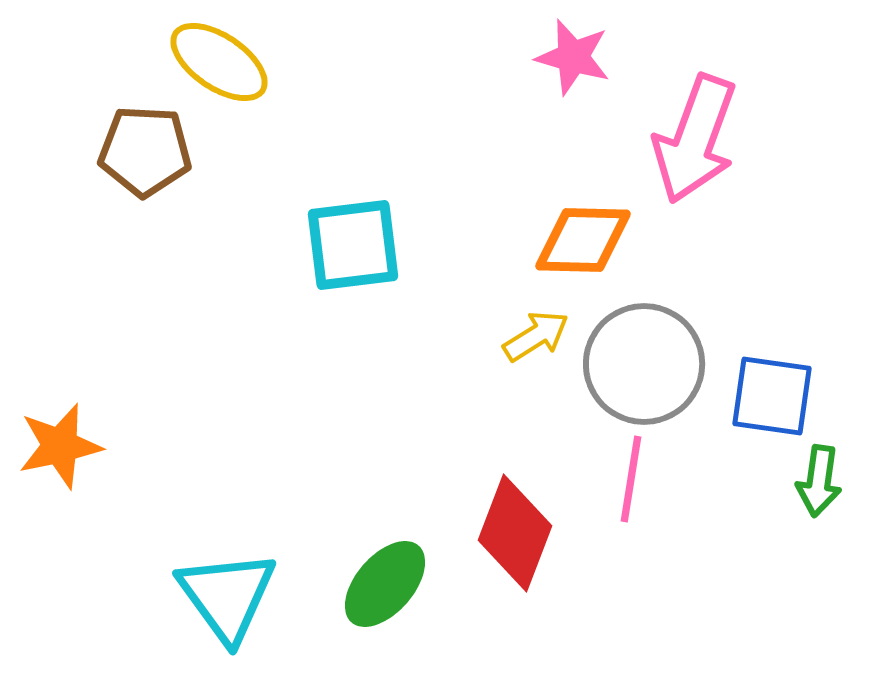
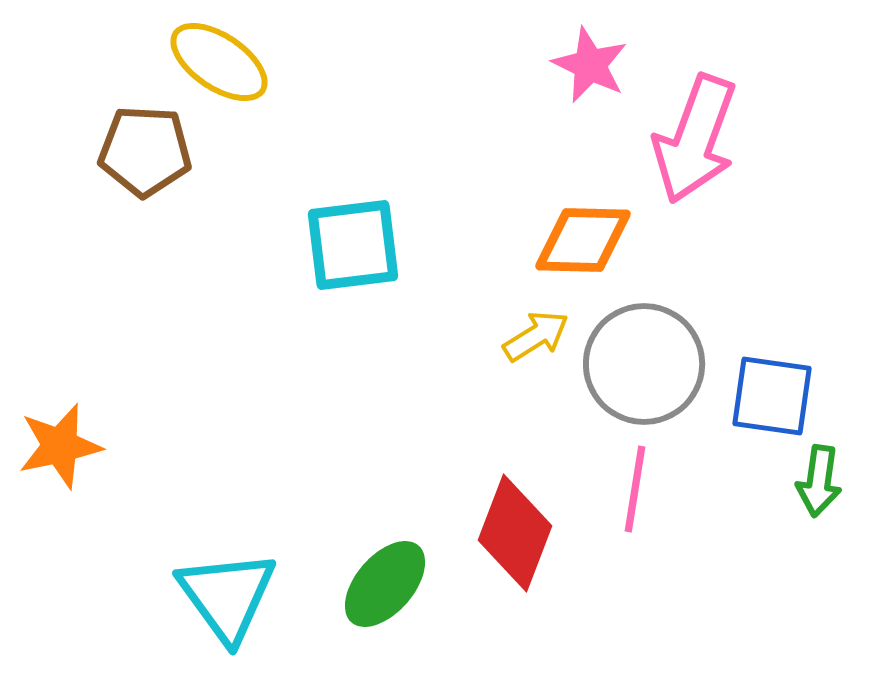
pink star: moved 17 px right, 8 px down; rotated 10 degrees clockwise
pink line: moved 4 px right, 10 px down
